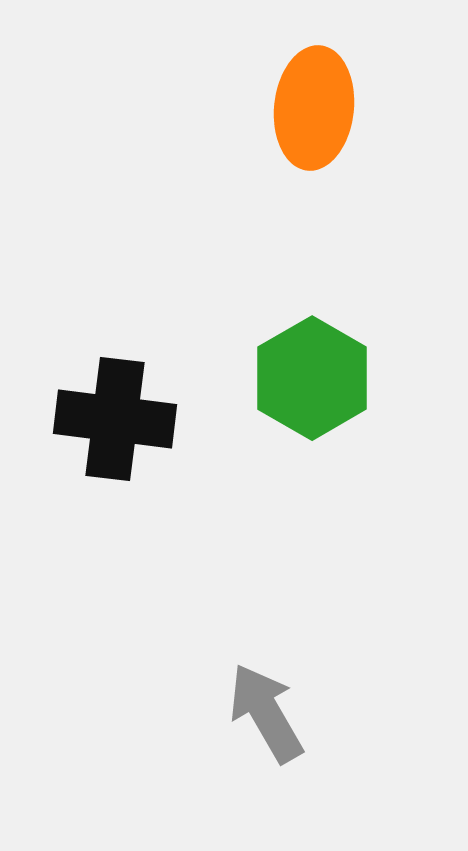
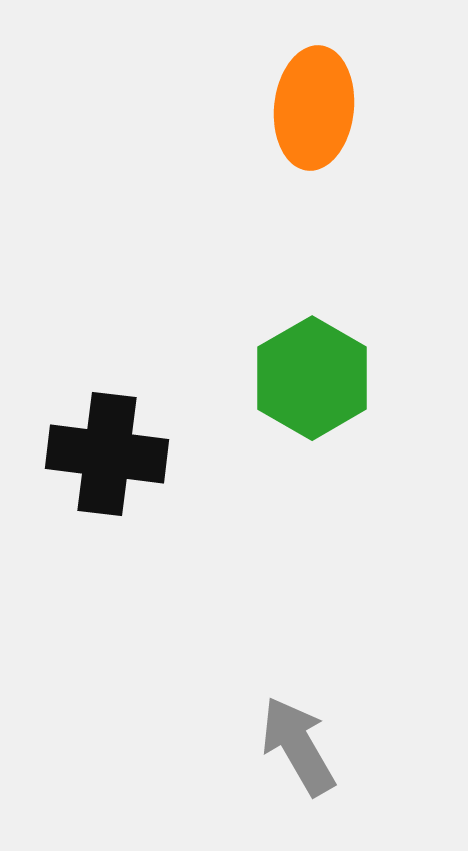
black cross: moved 8 px left, 35 px down
gray arrow: moved 32 px right, 33 px down
